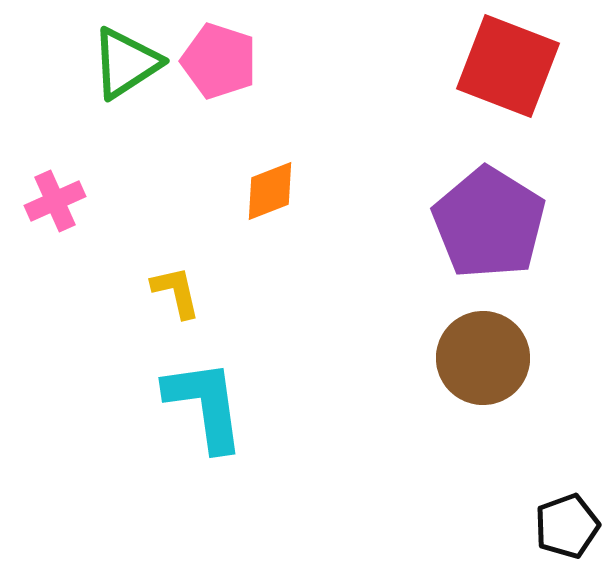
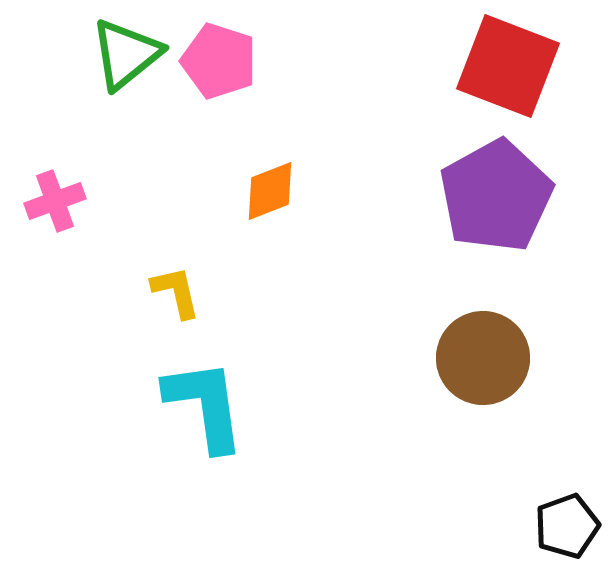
green triangle: moved 9 px up; rotated 6 degrees counterclockwise
pink cross: rotated 4 degrees clockwise
purple pentagon: moved 7 px right, 27 px up; rotated 11 degrees clockwise
